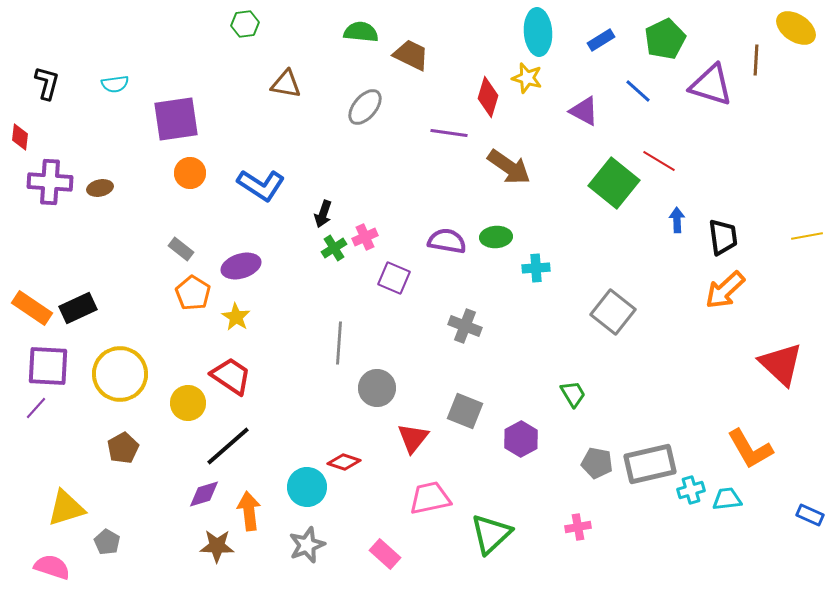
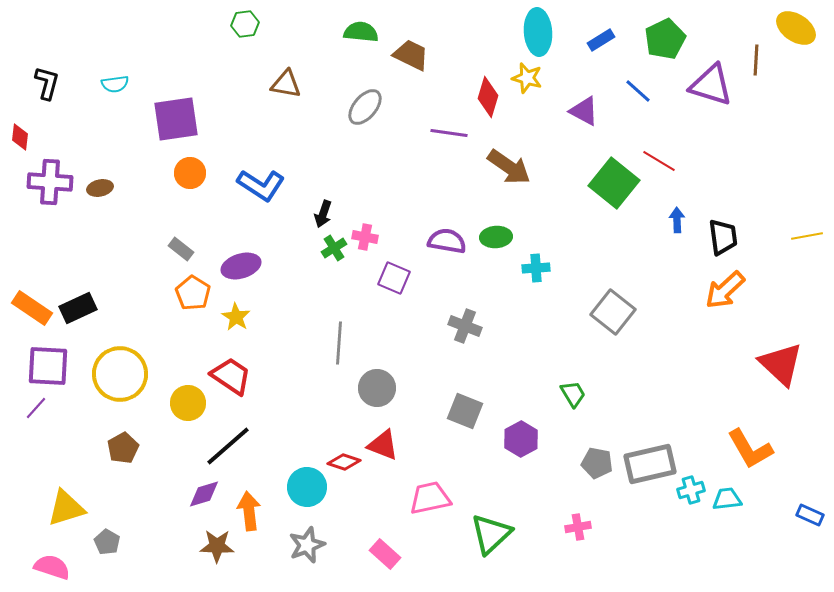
pink cross at (365, 237): rotated 35 degrees clockwise
red triangle at (413, 438): moved 30 px left, 7 px down; rotated 48 degrees counterclockwise
